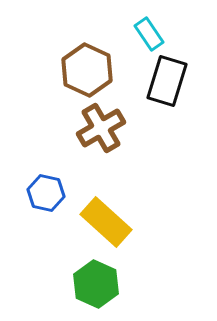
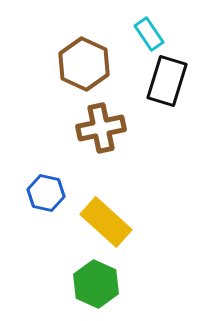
brown hexagon: moved 3 px left, 6 px up
brown cross: rotated 18 degrees clockwise
